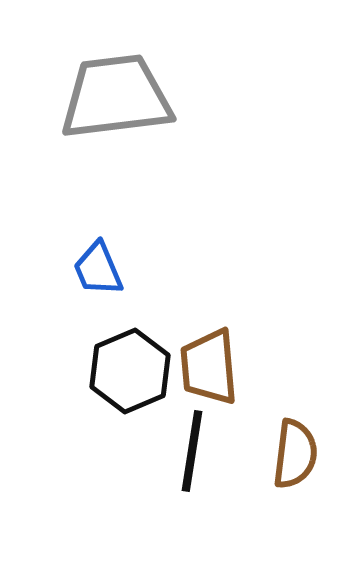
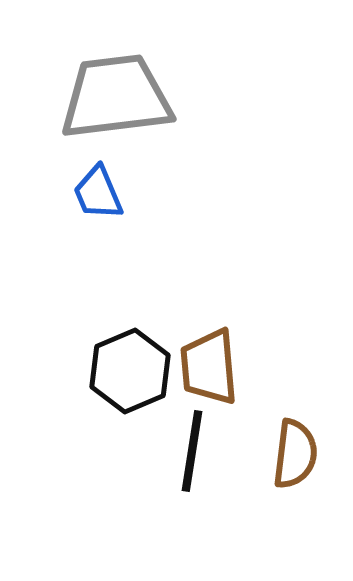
blue trapezoid: moved 76 px up
